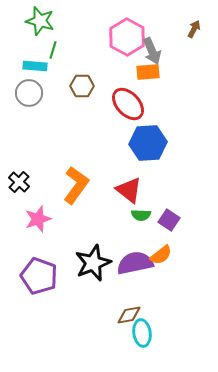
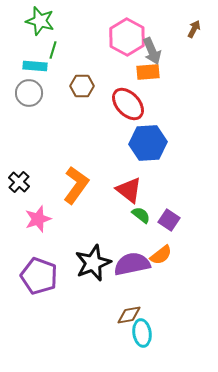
green semicircle: rotated 144 degrees counterclockwise
purple semicircle: moved 3 px left, 1 px down
